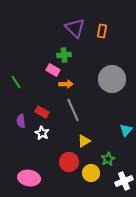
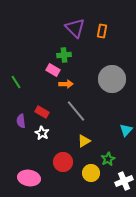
gray line: moved 3 px right, 1 px down; rotated 15 degrees counterclockwise
red circle: moved 6 px left
